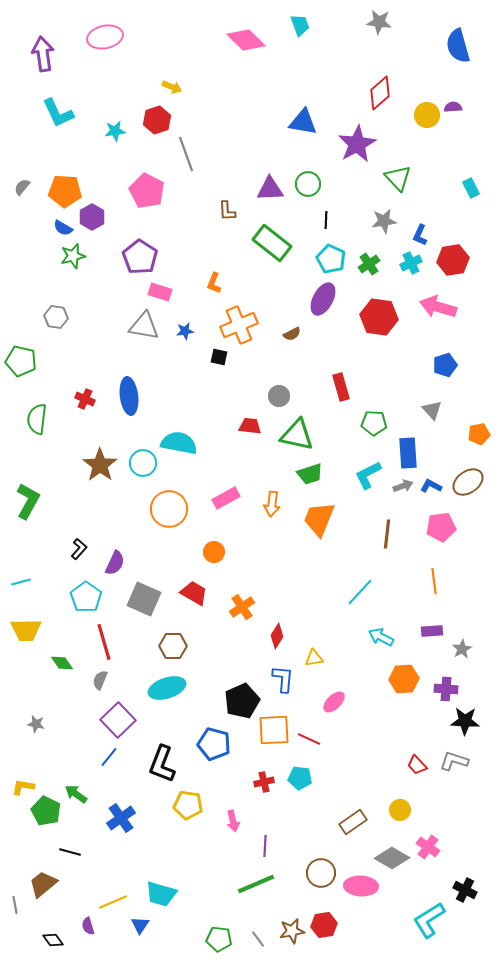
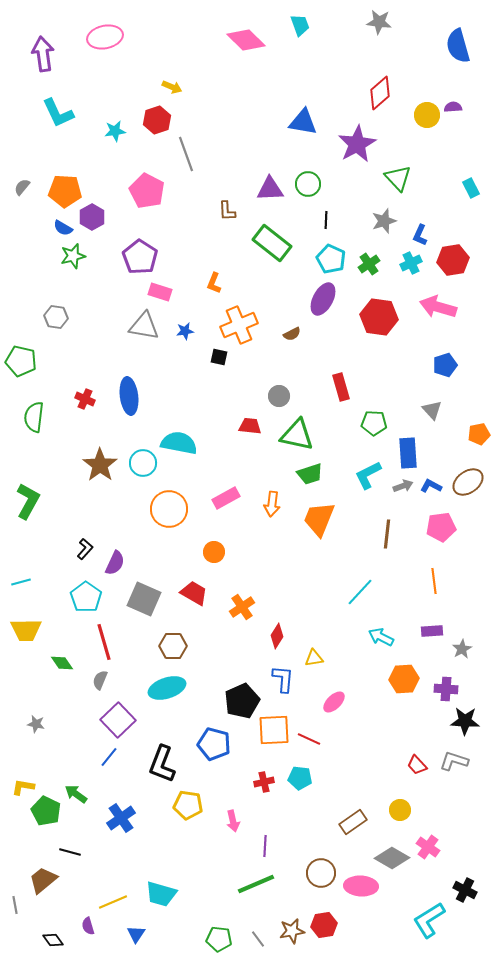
gray star at (384, 221): rotated 10 degrees counterclockwise
green semicircle at (37, 419): moved 3 px left, 2 px up
black L-shape at (79, 549): moved 6 px right
brown trapezoid at (43, 884): moved 4 px up
blue triangle at (140, 925): moved 4 px left, 9 px down
